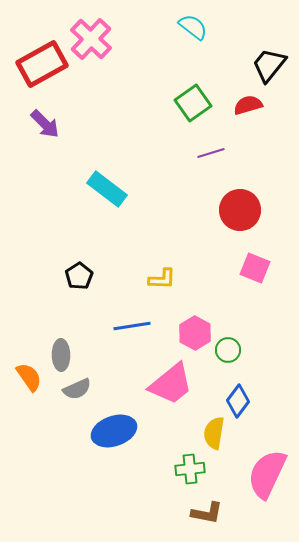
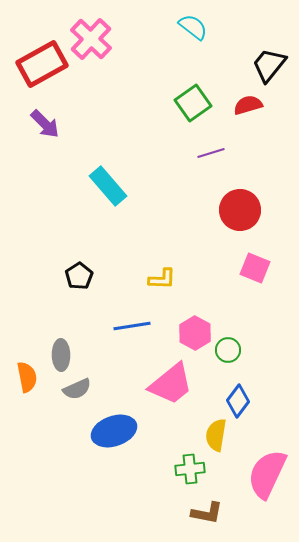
cyan rectangle: moved 1 px right, 3 px up; rotated 12 degrees clockwise
orange semicircle: moved 2 px left; rotated 24 degrees clockwise
yellow semicircle: moved 2 px right, 2 px down
